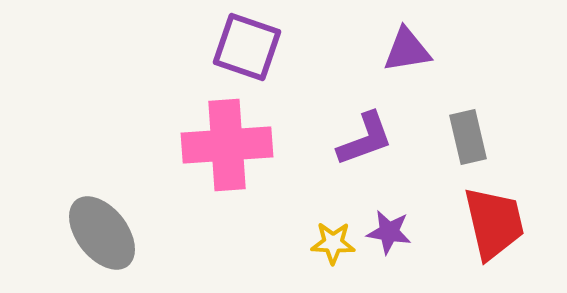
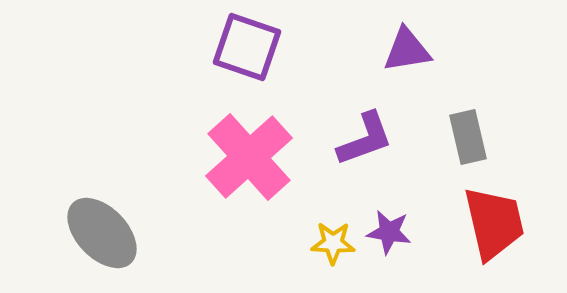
pink cross: moved 22 px right, 12 px down; rotated 38 degrees counterclockwise
gray ellipse: rotated 6 degrees counterclockwise
